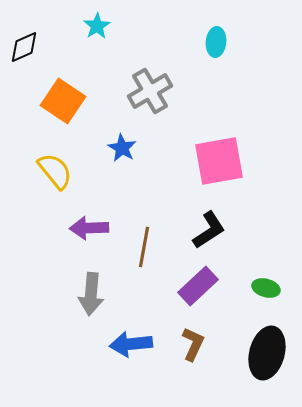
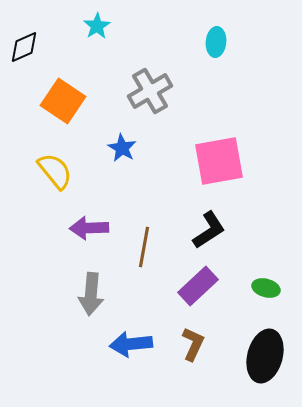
black ellipse: moved 2 px left, 3 px down
